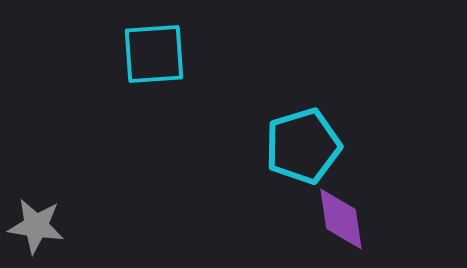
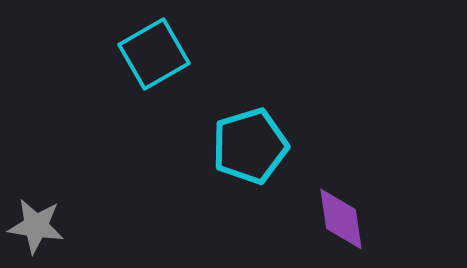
cyan square: rotated 26 degrees counterclockwise
cyan pentagon: moved 53 px left
